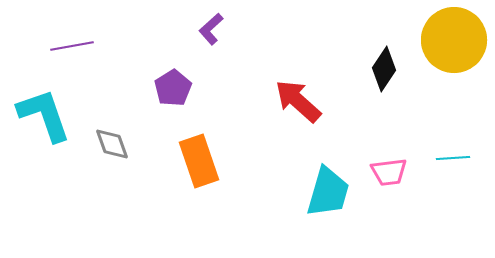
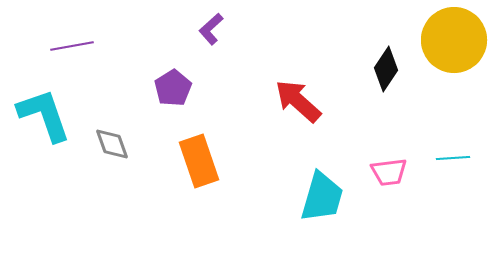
black diamond: moved 2 px right
cyan trapezoid: moved 6 px left, 5 px down
